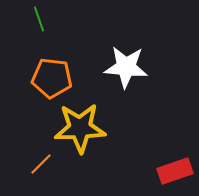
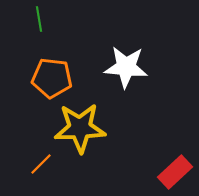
green line: rotated 10 degrees clockwise
red rectangle: moved 1 px down; rotated 24 degrees counterclockwise
